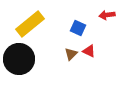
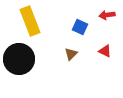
yellow rectangle: moved 3 px up; rotated 72 degrees counterclockwise
blue square: moved 2 px right, 1 px up
red triangle: moved 16 px right
